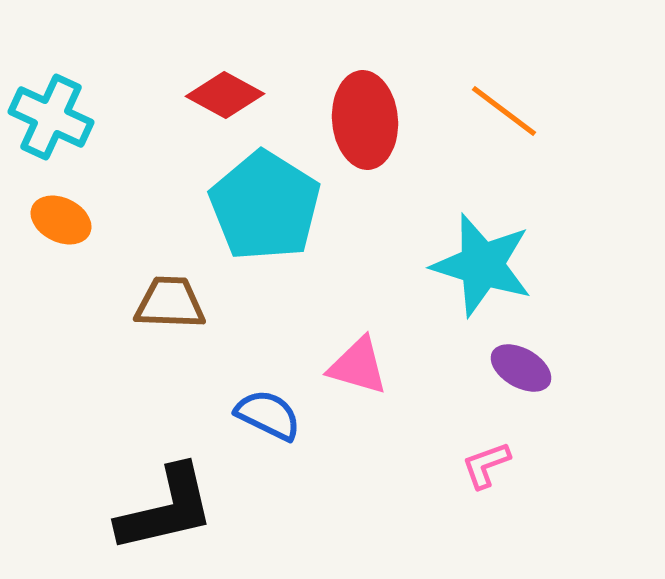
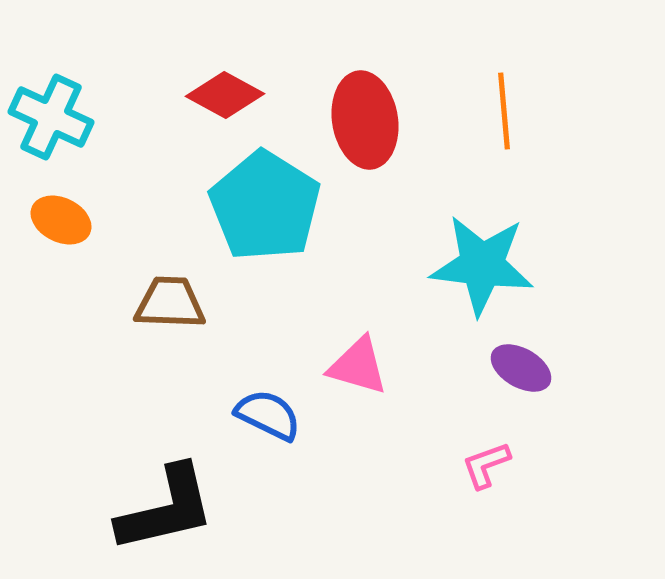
orange line: rotated 48 degrees clockwise
red ellipse: rotated 4 degrees counterclockwise
cyan star: rotated 10 degrees counterclockwise
